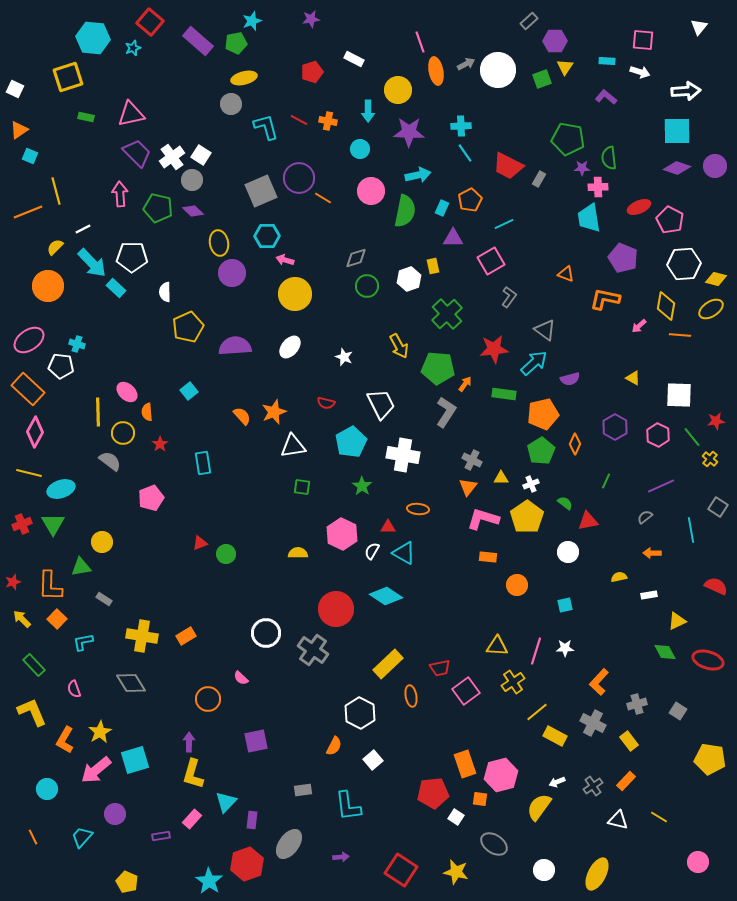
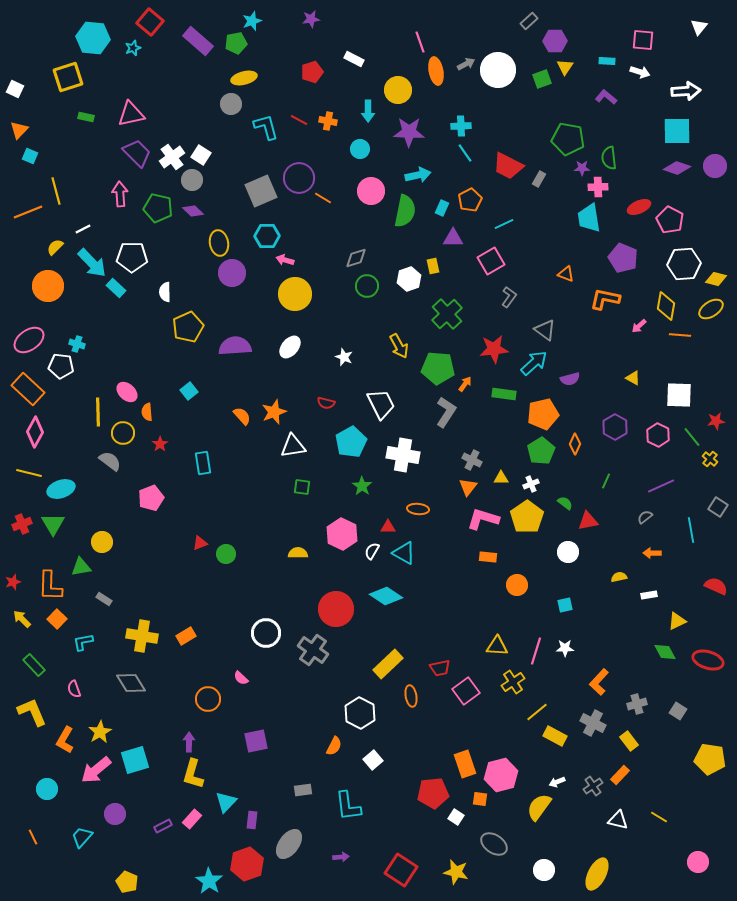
orange triangle at (19, 130): rotated 12 degrees counterclockwise
orange rectangle at (626, 781): moved 6 px left, 6 px up
purple rectangle at (161, 836): moved 2 px right, 10 px up; rotated 18 degrees counterclockwise
